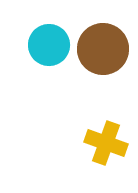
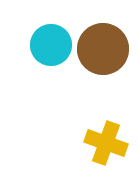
cyan circle: moved 2 px right
